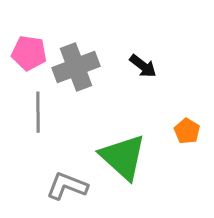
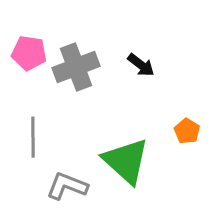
black arrow: moved 2 px left, 1 px up
gray line: moved 5 px left, 25 px down
green triangle: moved 3 px right, 4 px down
